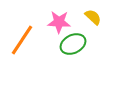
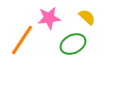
yellow semicircle: moved 6 px left
pink star: moved 10 px left, 4 px up; rotated 10 degrees counterclockwise
